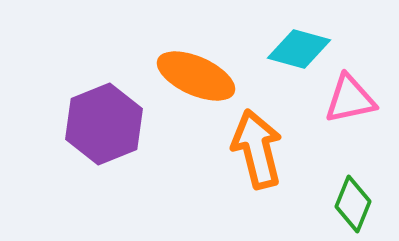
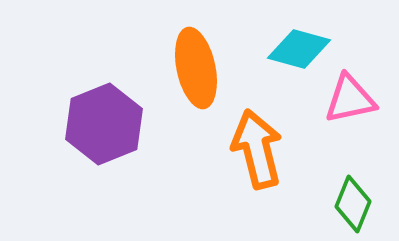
orange ellipse: moved 8 px up; rotated 54 degrees clockwise
